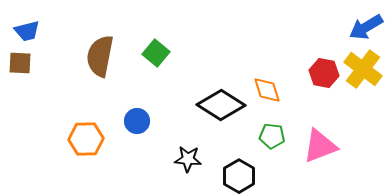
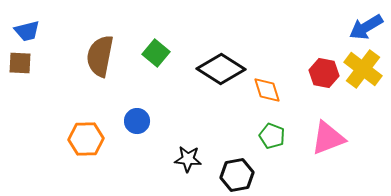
black diamond: moved 36 px up
green pentagon: rotated 15 degrees clockwise
pink triangle: moved 8 px right, 8 px up
black hexagon: moved 2 px left, 1 px up; rotated 20 degrees clockwise
